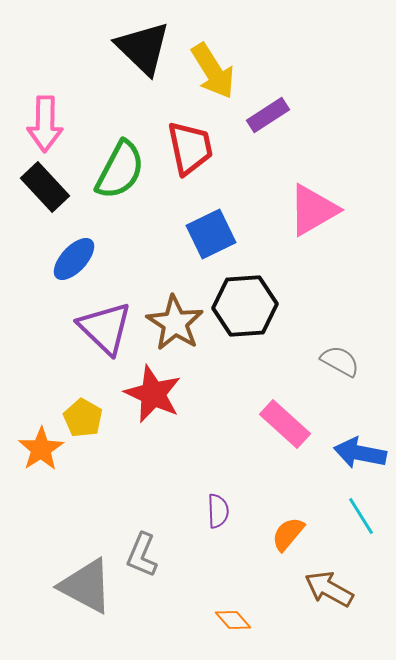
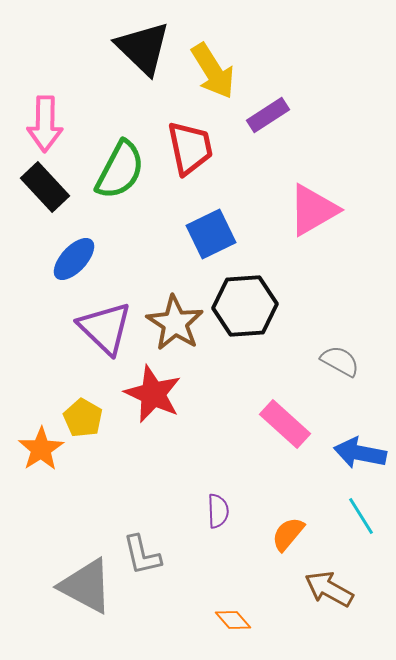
gray L-shape: rotated 36 degrees counterclockwise
